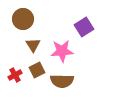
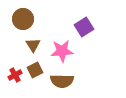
brown square: moved 2 px left
